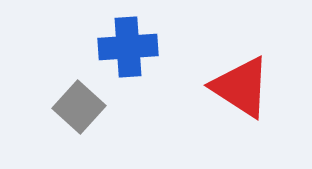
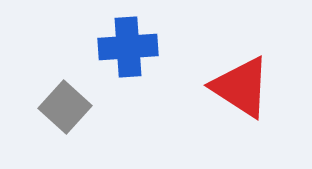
gray square: moved 14 px left
